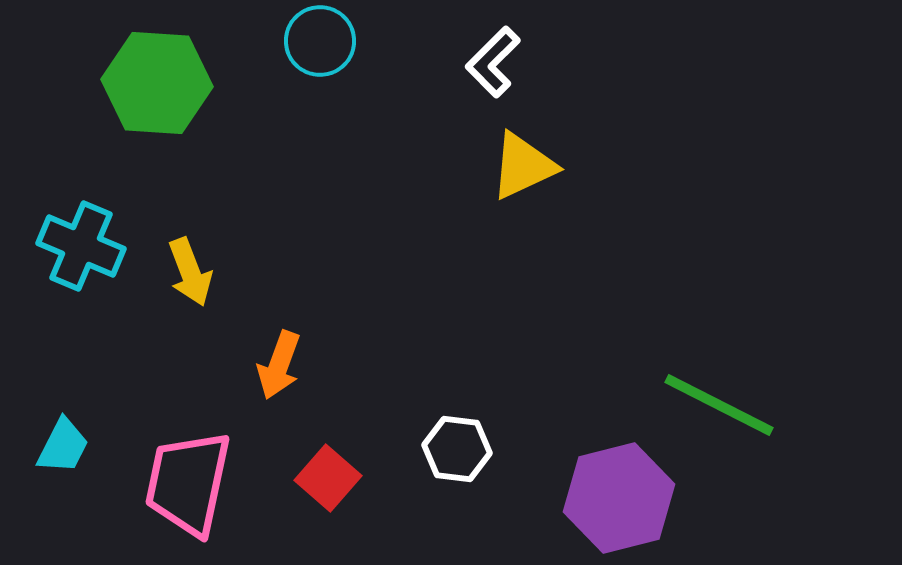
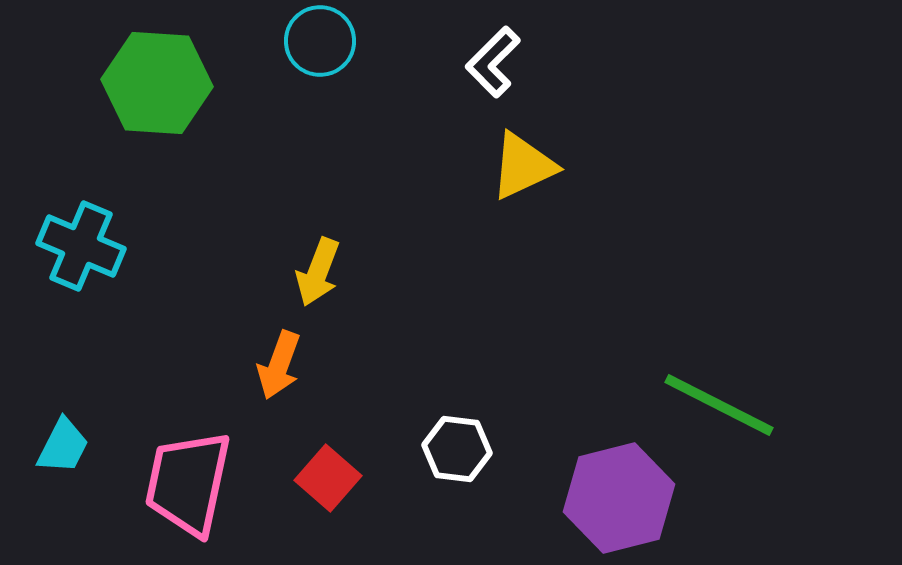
yellow arrow: moved 128 px right; rotated 42 degrees clockwise
